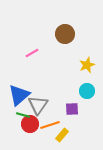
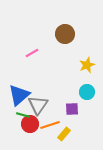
cyan circle: moved 1 px down
yellow rectangle: moved 2 px right, 1 px up
